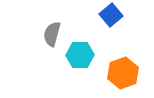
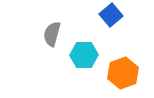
cyan hexagon: moved 4 px right
